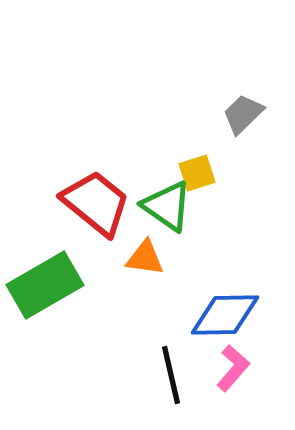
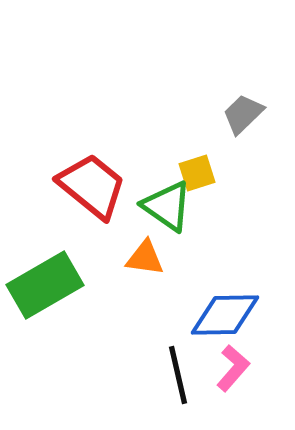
red trapezoid: moved 4 px left, 17 px up
black line: moved 7 px right
